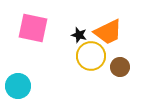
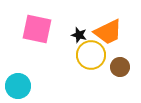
pink square: moved 4 px right, 1 px down
yellow circle: moved 1 px up
